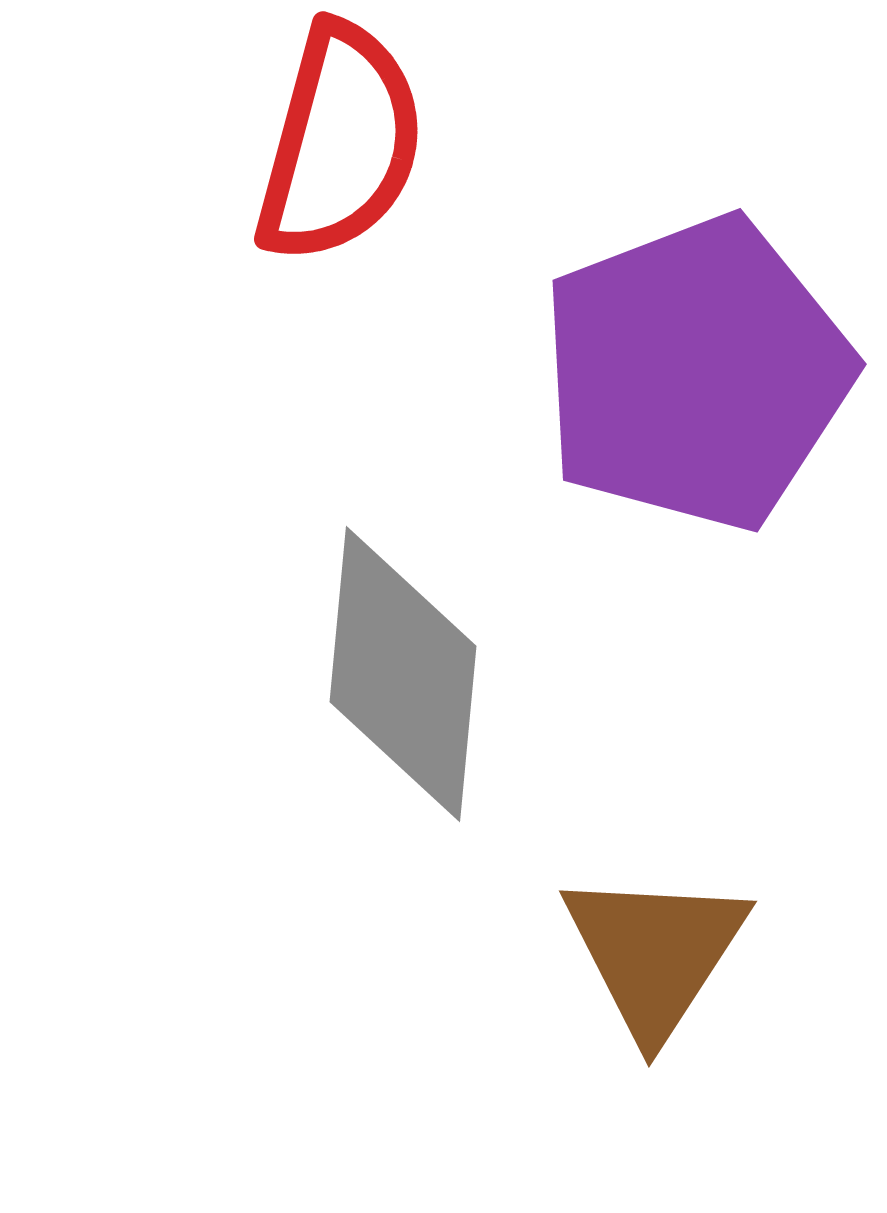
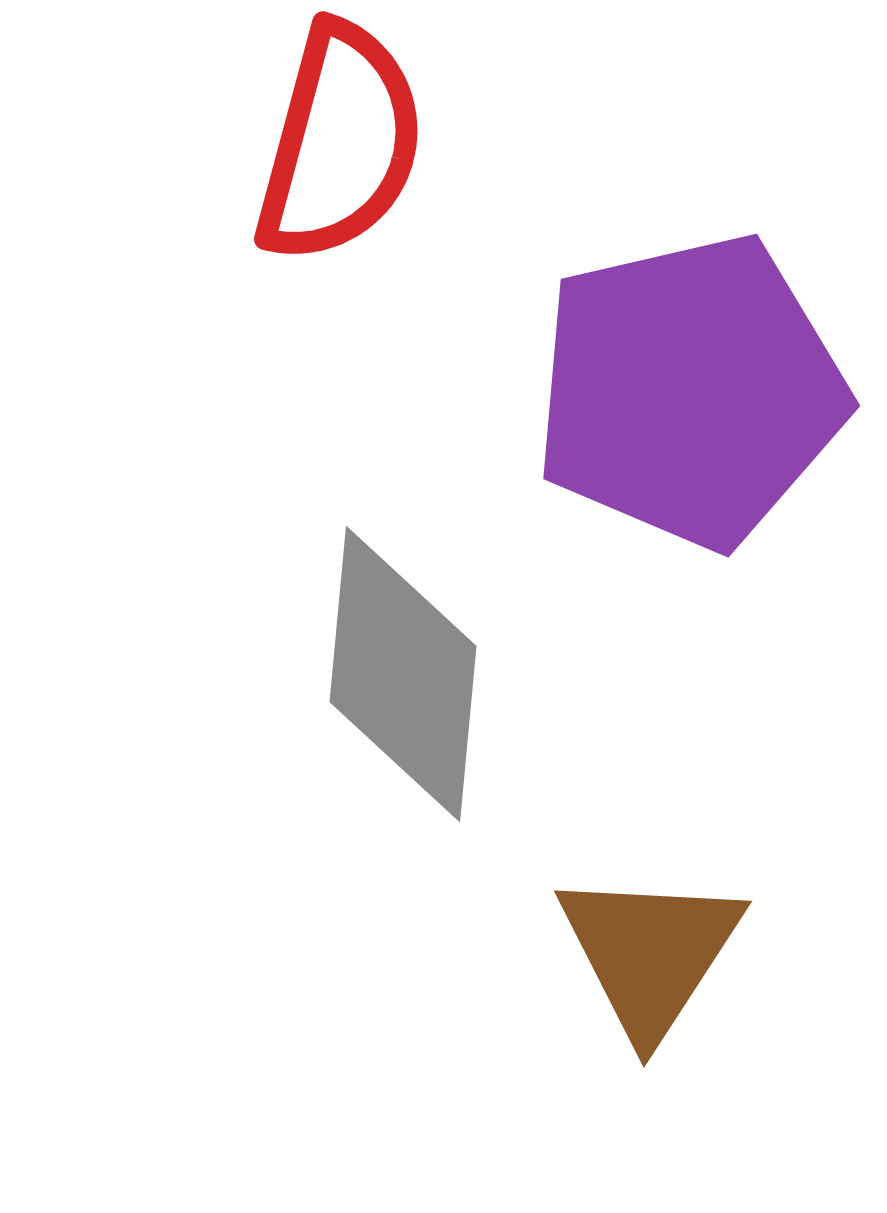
purple pentagon: moved 6 px left, 18 px down; rotated 8 degrees clockwise
brown triangle: moved 5 px left
